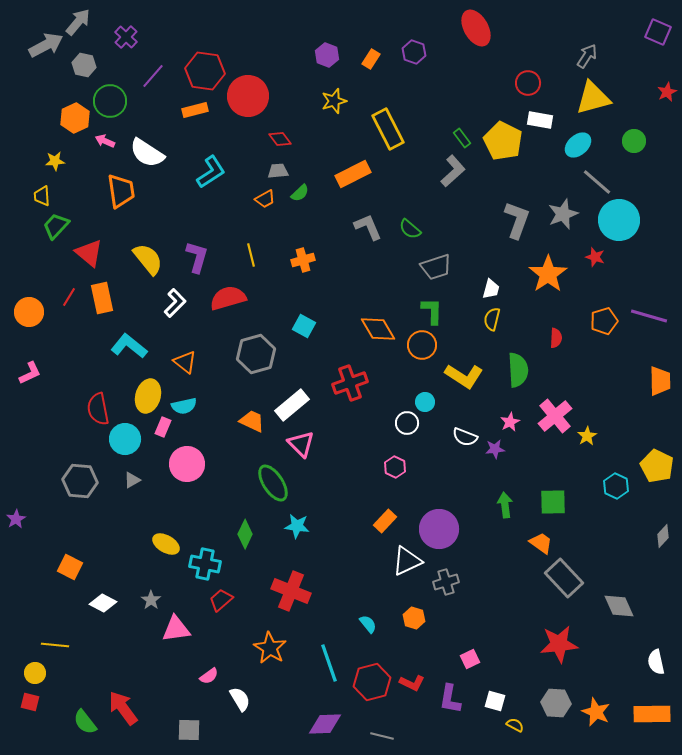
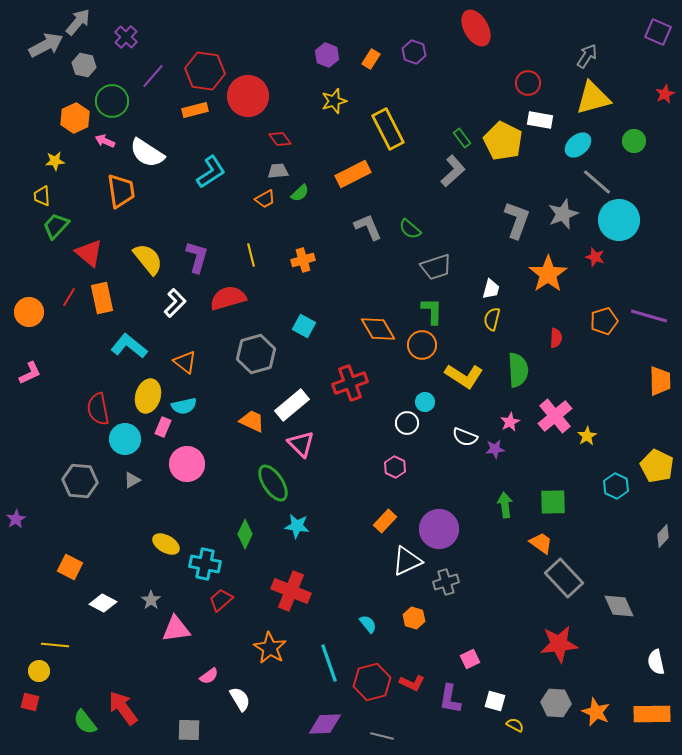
red star at (667, 92): moved 2 px left, 2 px down
green circle at (110, 101): moved 2 px right
yellow circle at (35, 673): moved 4 px right, 2 px up
